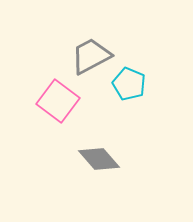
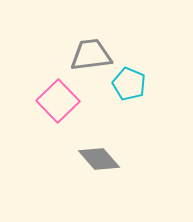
gray trapezoid: moved 1 px up; rotated 21 degrees clockwise
pink square: rotated 9 degrees clockwise
